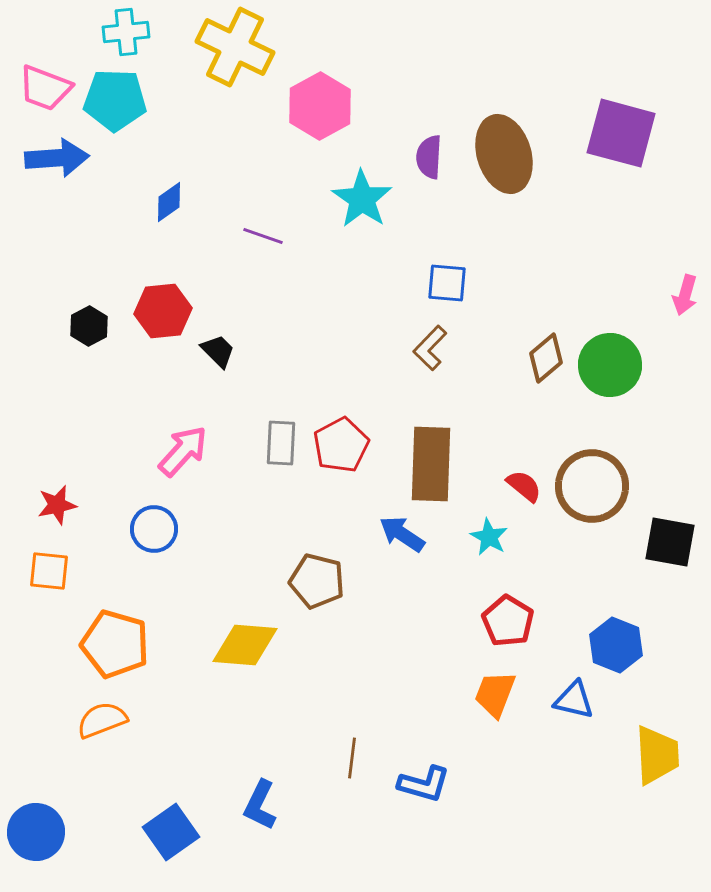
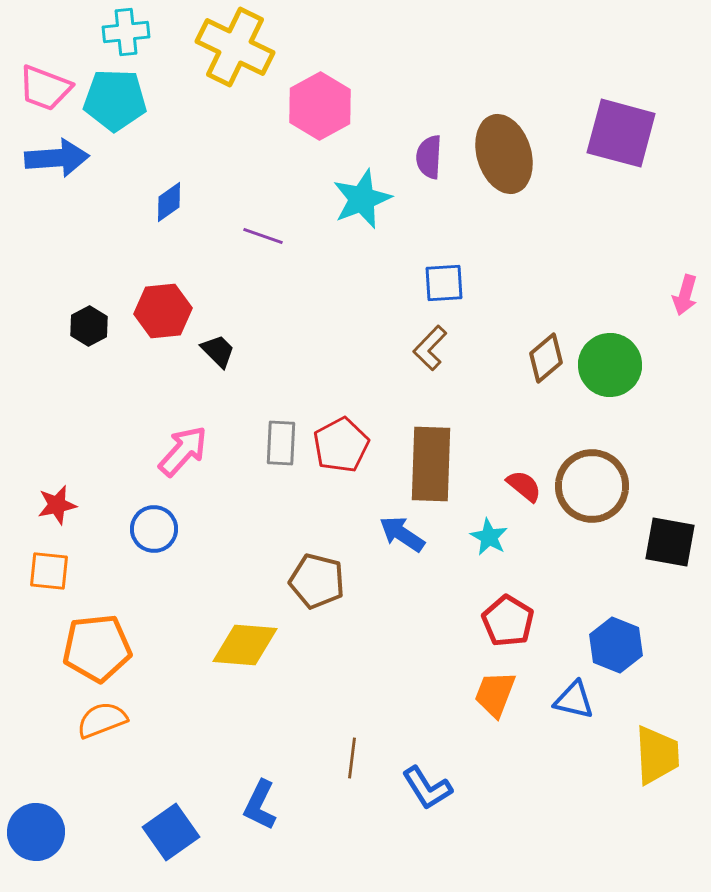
cyan star at (362, 199): rotated 16 degrees clockwise
blue square at (447, 283): moved 3 px left; rotated 9 degrees counterclockwise
orange pentagon at (115, 644): moved 18 px left, 4 px down; rotated 22 degrees counterclockwise
blue L-shape at (424, 784): moved 3 px right, 4 px down; rotated 42 degrees clockwise
